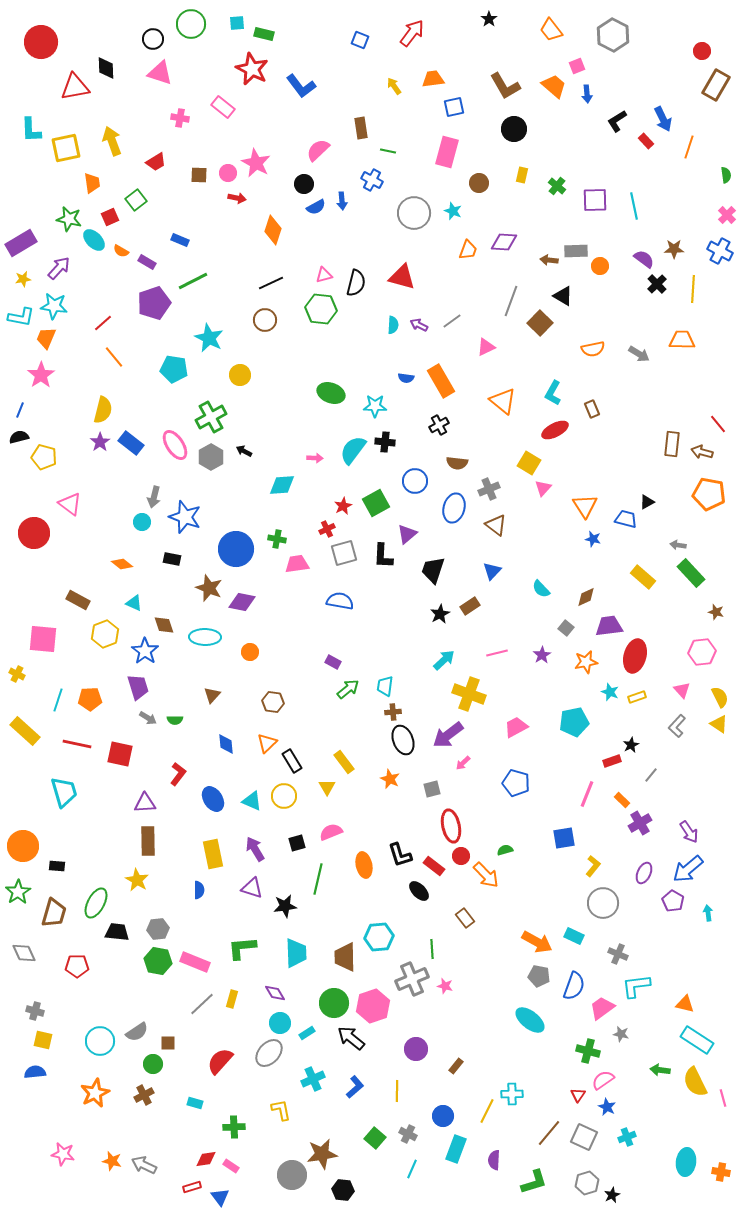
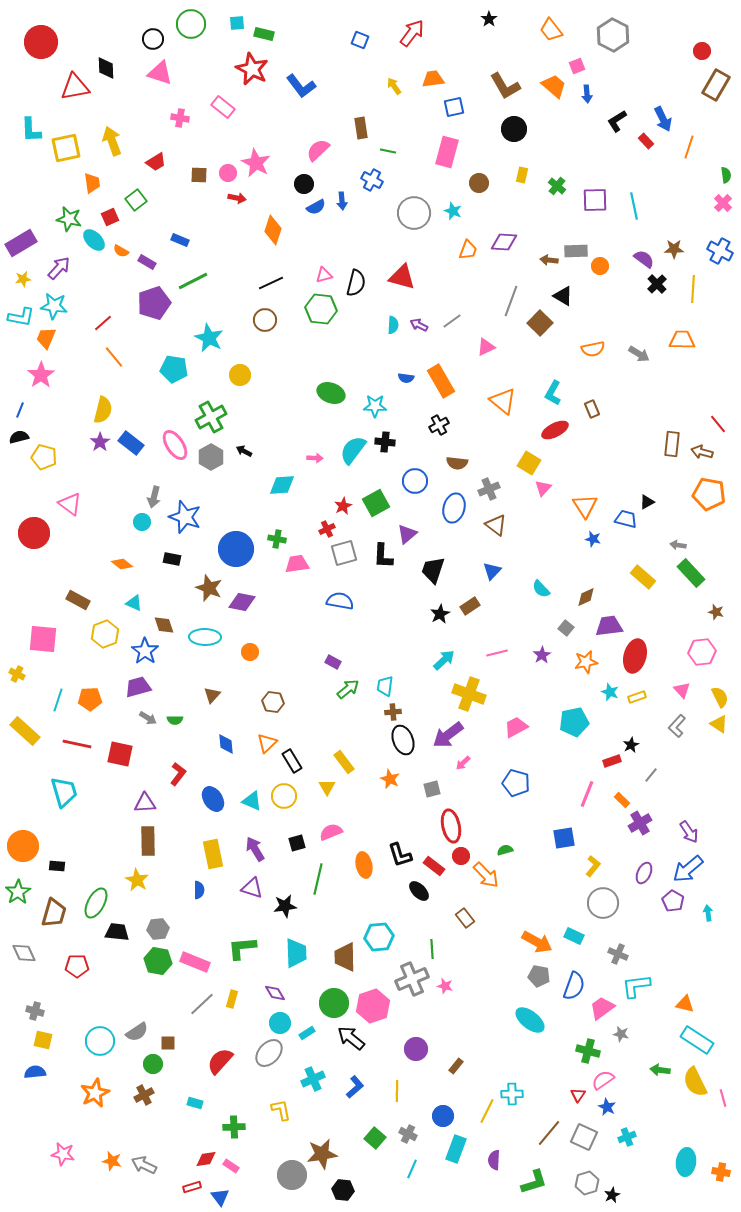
pink cross at (727, 215): moved 4 px left, 12 px up
purple trapezoid at (138, 687): rotated 88 degrees counterclockwise
